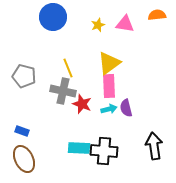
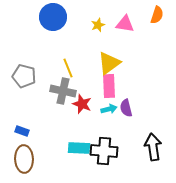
orange semicircle: rotated 114 degrees clockwise
black arrow: moved 1 px left, 1 px down
brown ellipse: rotated 24 degrees clockwise
